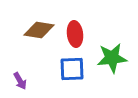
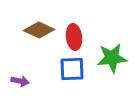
brown diamond: rotated 16 degrees clockwise
red ellipse: moved 1 px left, 3 px down
purple arrow: rotated 48 degrees counterclockwise
